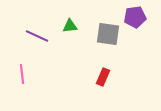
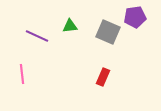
gray square: moved 2 px up; rotated 15 degrees clockwise
